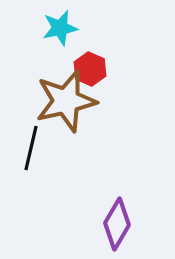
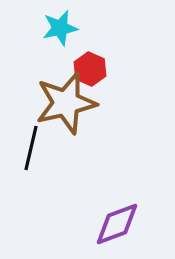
brown star: moved 2 px down
purple diamond: rotated 39 degrees clockwise
